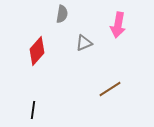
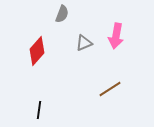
gray semicircle: rotated 12 degrees clockwise
pink arrow: moved 2 px left, 11 px down
black line: moved 6 px right
